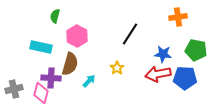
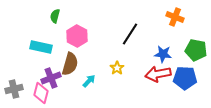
orange cross: moved 3 px left; rotated 30 degrees clockwise
purple cross: rotated 24 degrees counterclockwise
